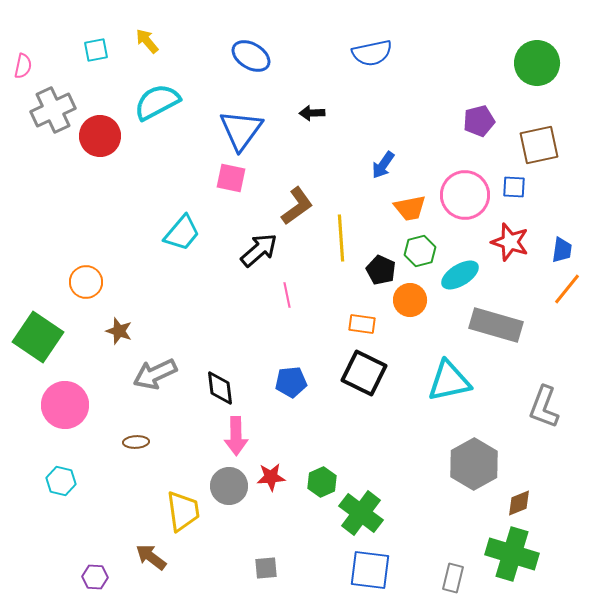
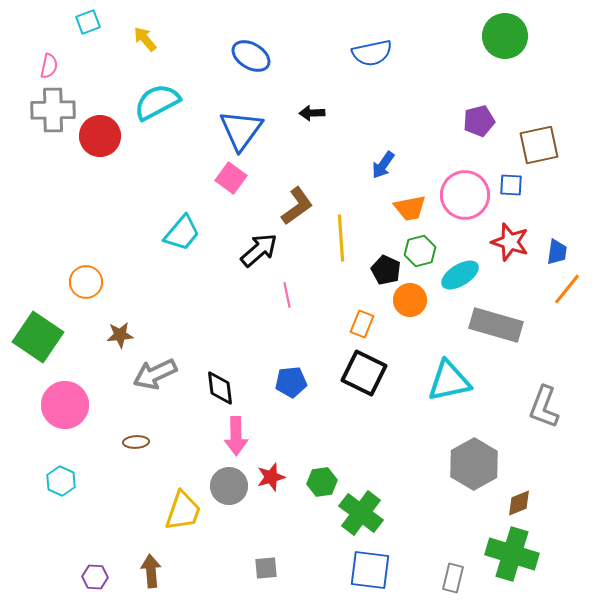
yellow arrow at (147, 41): moved 2 px left, 2 px up
cyan square at (96, 50): moved 8 px left, 28 px up; rotated 10 degrees counterclockwise
green circle at (537, 63): moved 32 px left, 27 px up
pink semicircle at (23, 66): moved 26 px right
gray cross at (53, 110): rotated 24 degrees clockwise
pink square at (231, 178): rotated 24 degrees clockwise
blue square at (514, 187): moved 3 px left, 2 px up
blue trapezoid at (562, 250): moved 5 px left, 2 px down
black pentagon at (381, 270): moved 5 px right
orange rectangle at (362, 324): rotated 76 degrees counterclockwise
brown star at (119, 331): moved 1 px right, 4 px down; rotated 24 degrees counterclockwise
red star at (271, 477): rotated 12 degrees counterclockwise
cyan hexagon at (61, 481): rotated 12 degrees clockwise
green hexagon at (322, 482): rotated 16 degrees clockwise
yellow trapezoid at (183, 511): rotated 27 degrees clockwise
brown arrow at (151, 557): moved 14 px down; rotated 48 degrees clockwise
